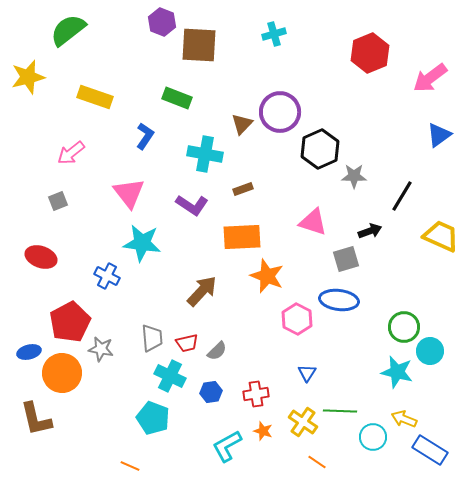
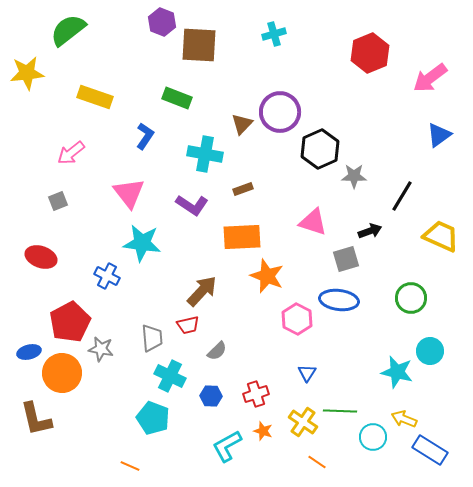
yellow star at (28, 77): moved 1 px left, 4 px up; rotated 8 degrees clockwise
green circle at (404, 327): moved 7 px right, 29 px up
red trapezoid at (187, 343): moved 1 px right, 18 px up
blue hexagon at (211, 392): moved 4 px down; rotated 10 degrees clockwise
red cross at (256, 394): rotated 10 degrees counterclockwise
